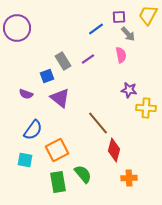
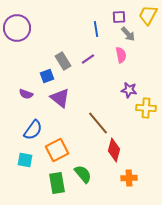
blue line: rotated 63 degrees counterclockwise
green rectangle: moved 1 px left, 1 px down
